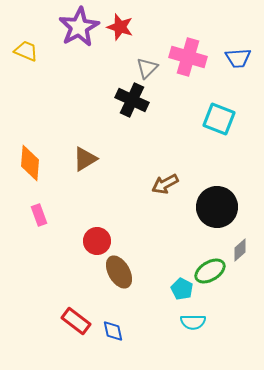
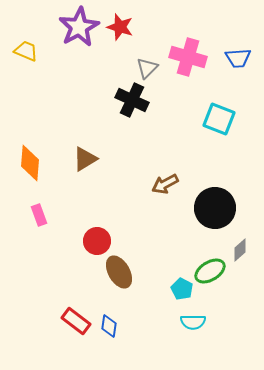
black circle: moved 2 px left, 1 px down
blue diamond: moved 4 px left, 5 px up; rotated 20 degrees clockwise
